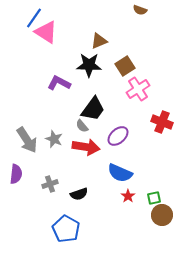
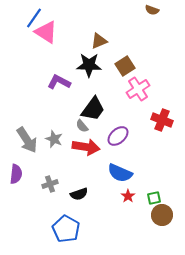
brown semicircle: moved 12 px right
purple L-shape: moved 1 px up
red cross: moved 2 px up
